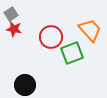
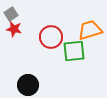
orange trapezoid: rotated 65 degrees counterclockwise
green square: moved 2 px right, 2 px up; rotated 15 degrees clockwise
black circle: moved 3 px right
